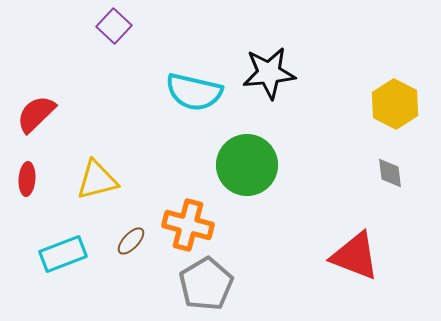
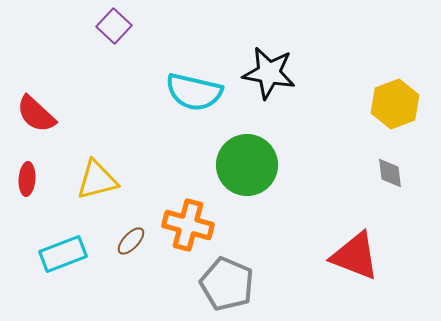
black star: rotated 16 degrees clockwise
yellow hexagon: rotated 12 degrees clockwise
red semicircle: rotated 93 degrees counterclockwise
gray pentagon: moved 21 px right; rotated 18 degrees counterclockwise
